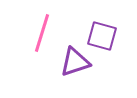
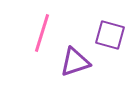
purple square: moved 8 px right, 1 px up
